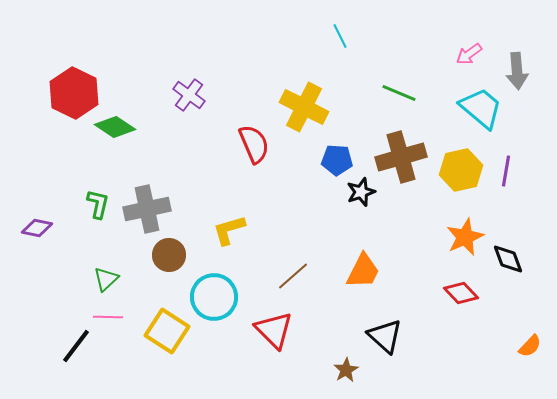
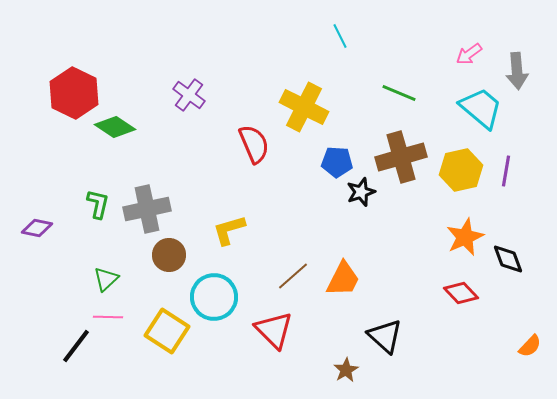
blue pentagon: moved 2 px down
orange trapezoid: moved 20 px left, 8 px down
